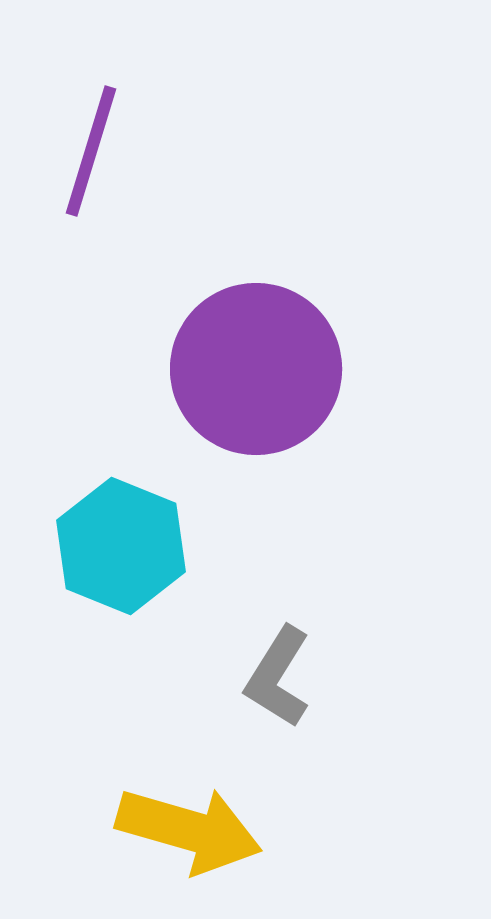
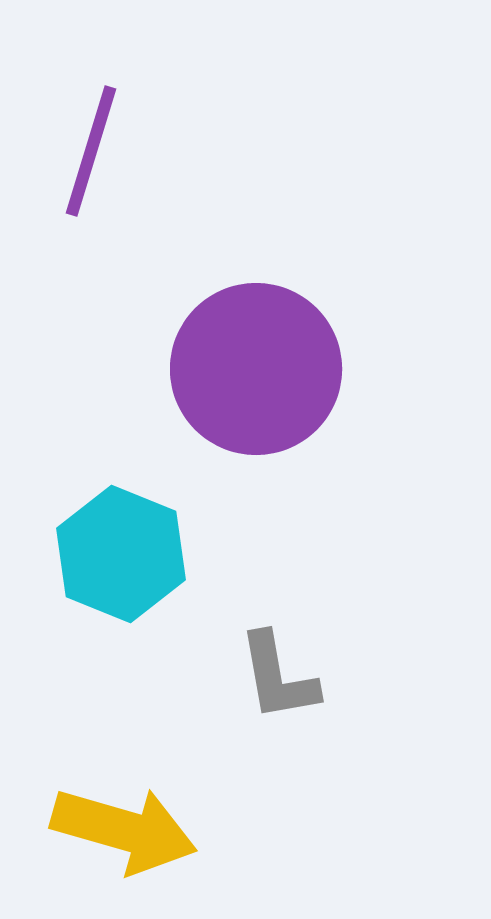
cyan hexagon: moved 8 px down
gray L-shape: rotated 42 degrees counterclockwise
yellow arrow: moved 65 px left
